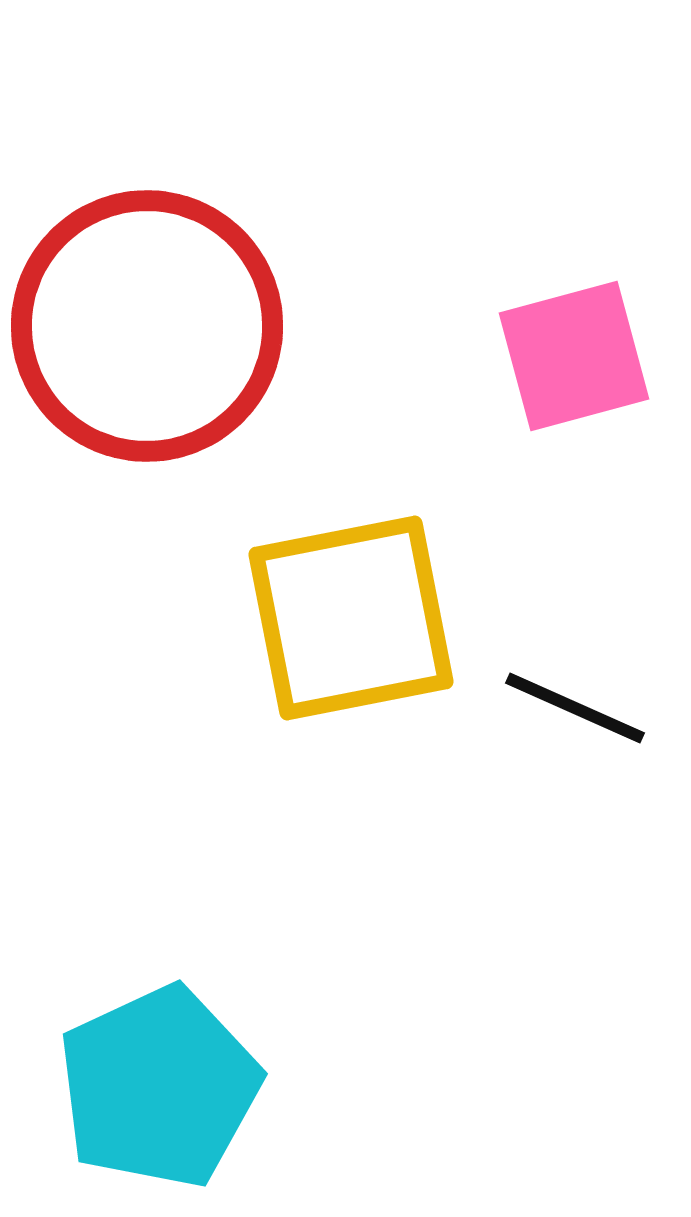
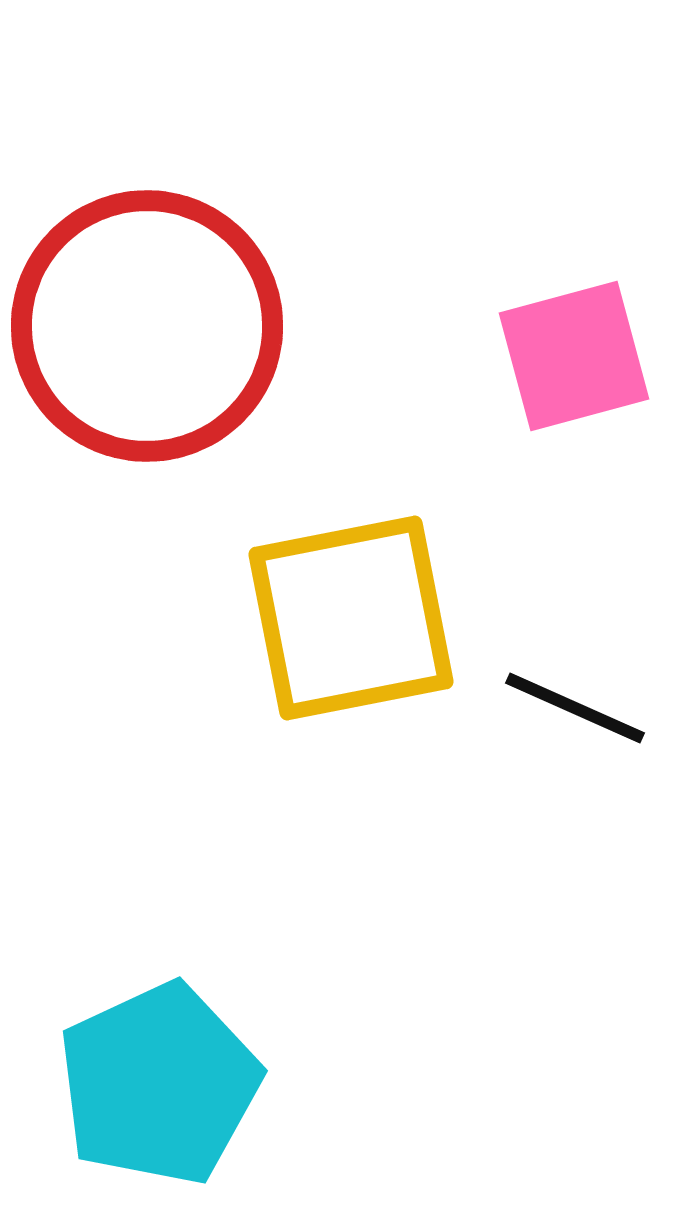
cyan pentagon: moved 3 px up
